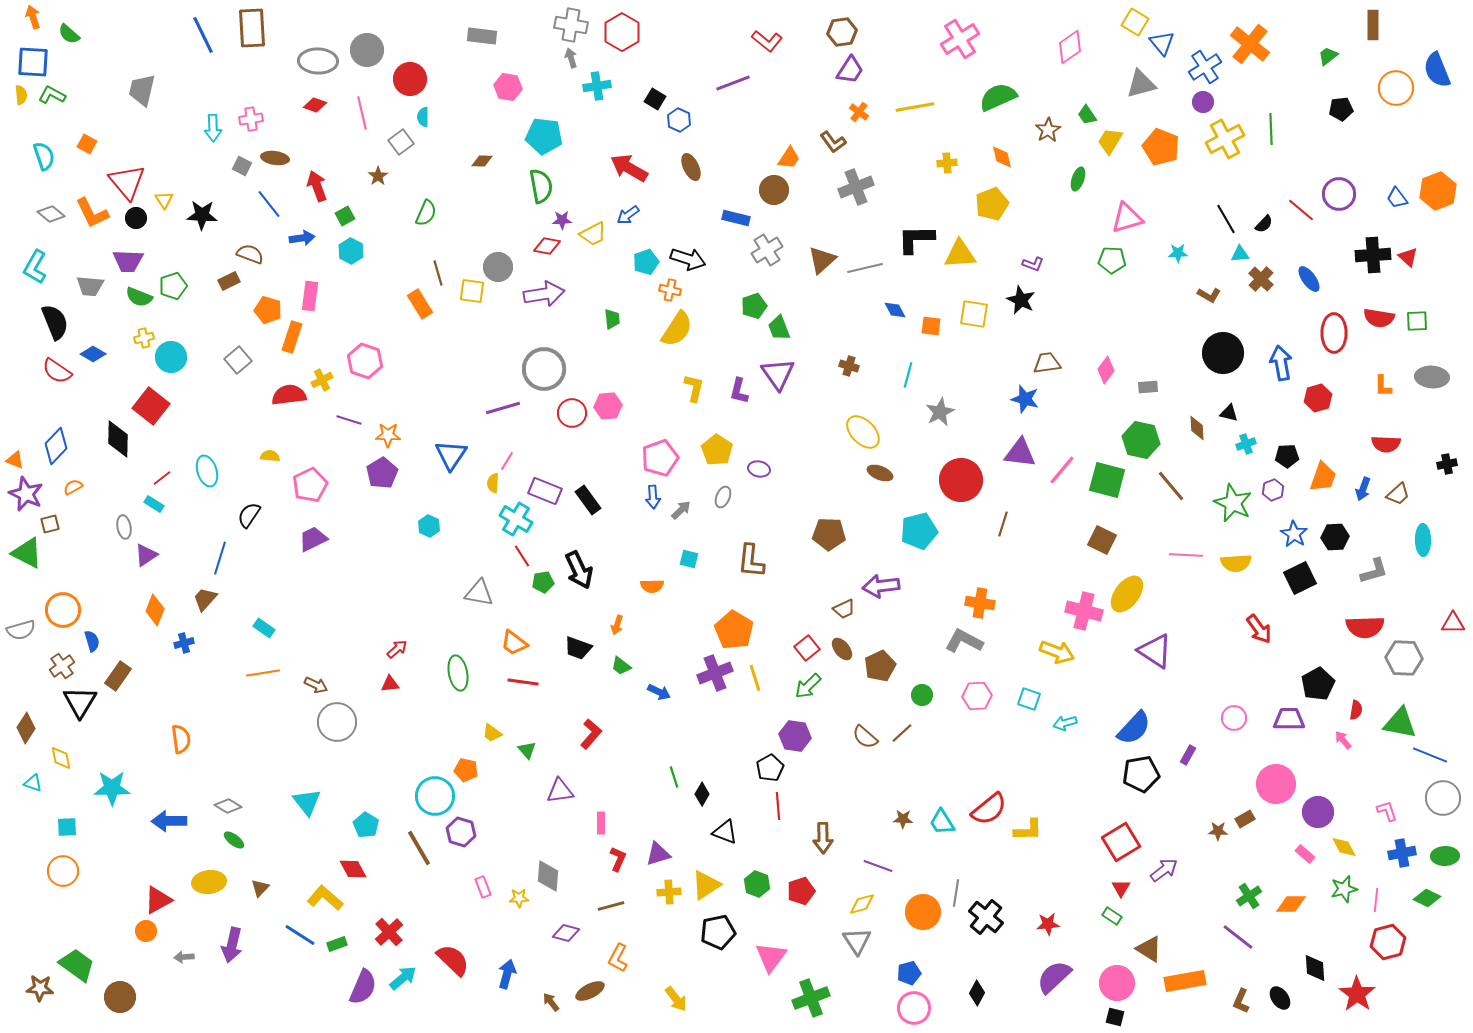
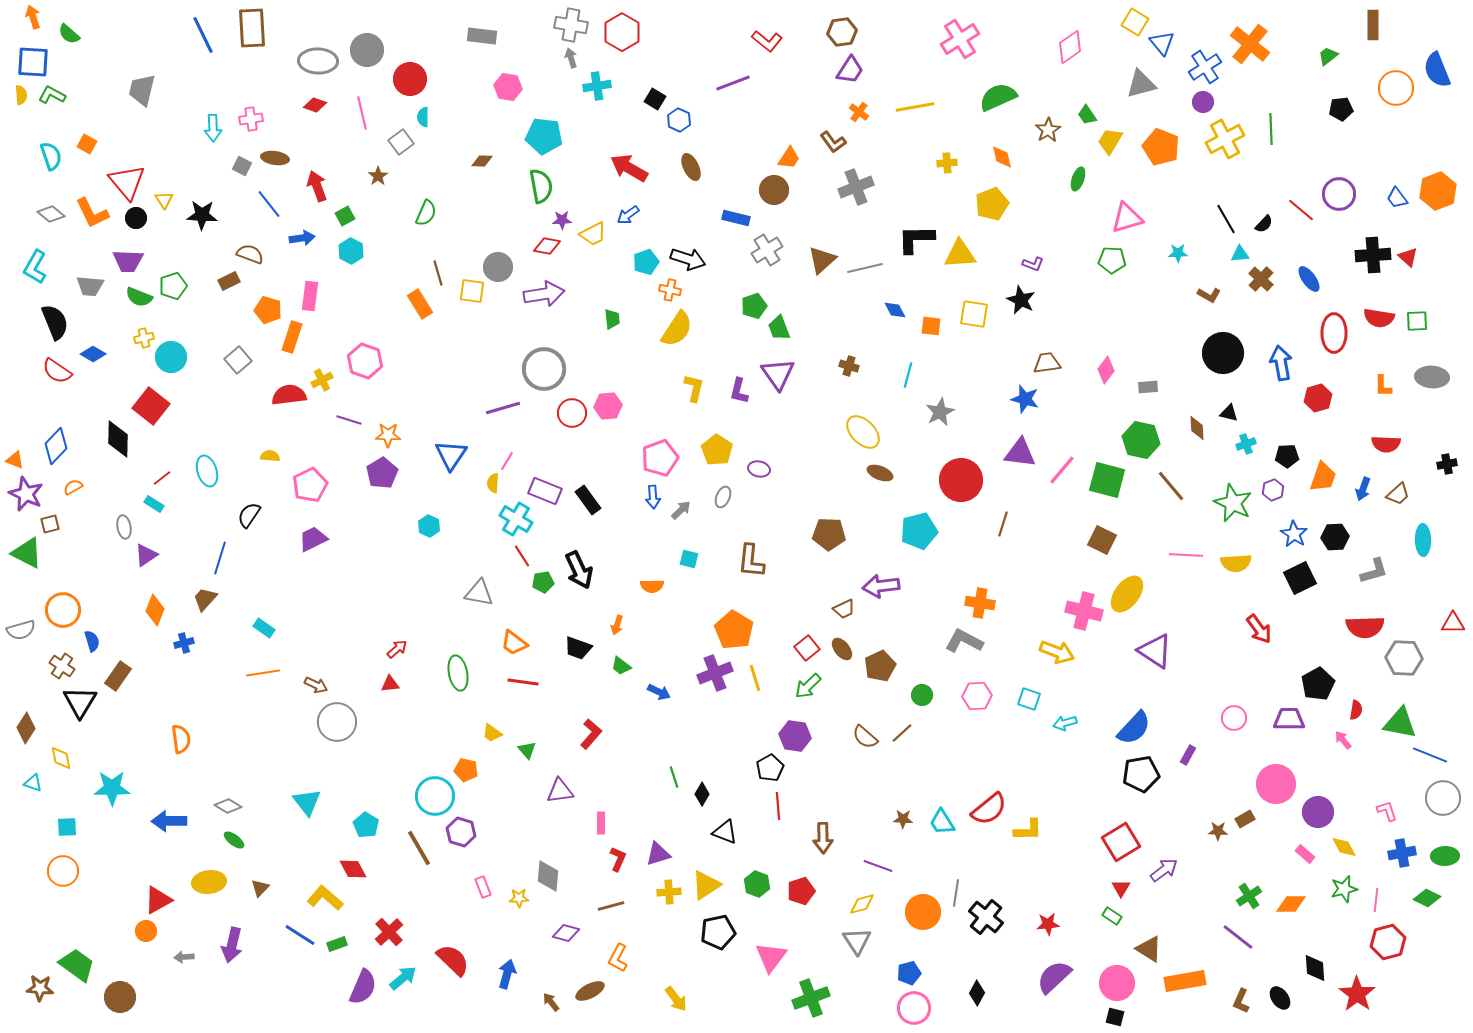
cyan semicircle at (44, 156): moved 7 px right
brown cross at (62, 666): rotated 20 degrees counterclockwise
